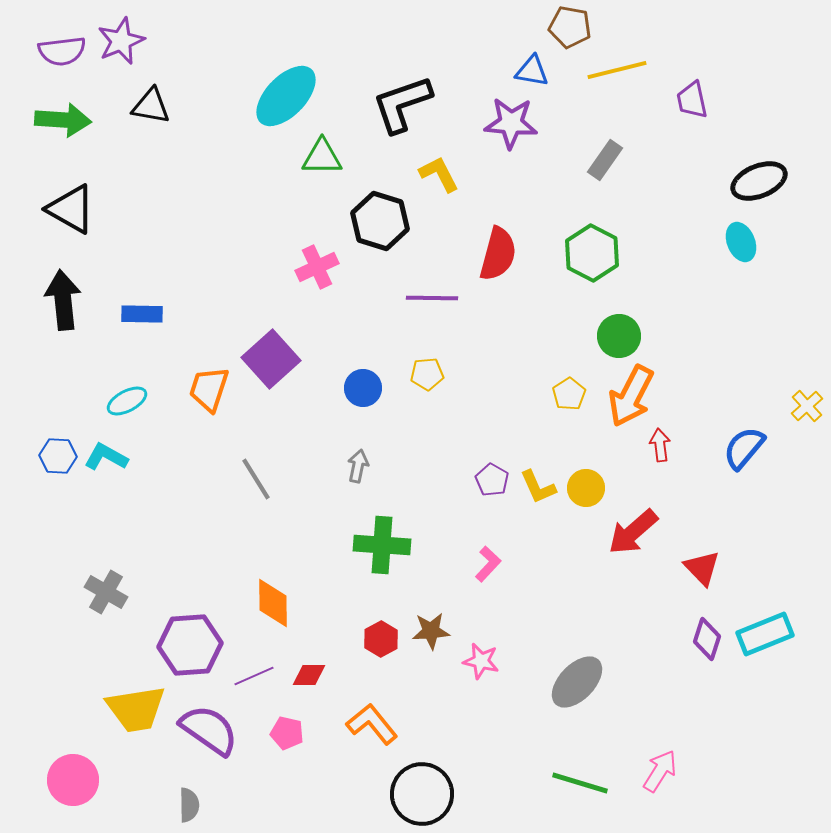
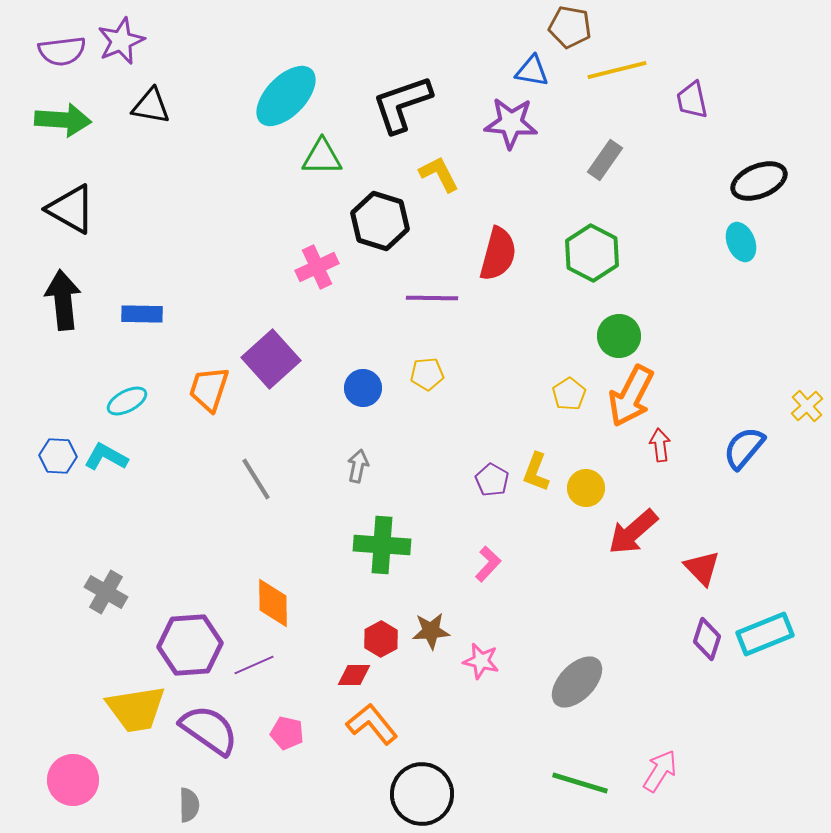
yellow L-shape at (538, 487): moved 2 px left, 15 px up; rotated 45 degrees clockwise
red diamond at (309, 675): moved 45 px right
purple line at (254, 676): moved 11 px up
